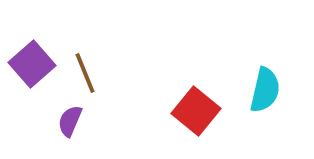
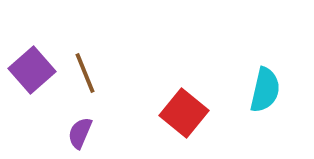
purple square: moved 6 px down
red square: moved 12 px left, 2 px down
purple semicircle: moved 10 px right, 12 px down
